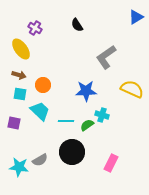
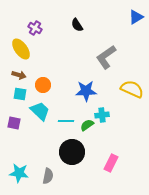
cyan cross: rotated 24 degrees counterclockwise
gray semicircle: moved 8 px right, 16 px down; rotated 49 degrees counterclockwise
cyan star: moved 6 px down
